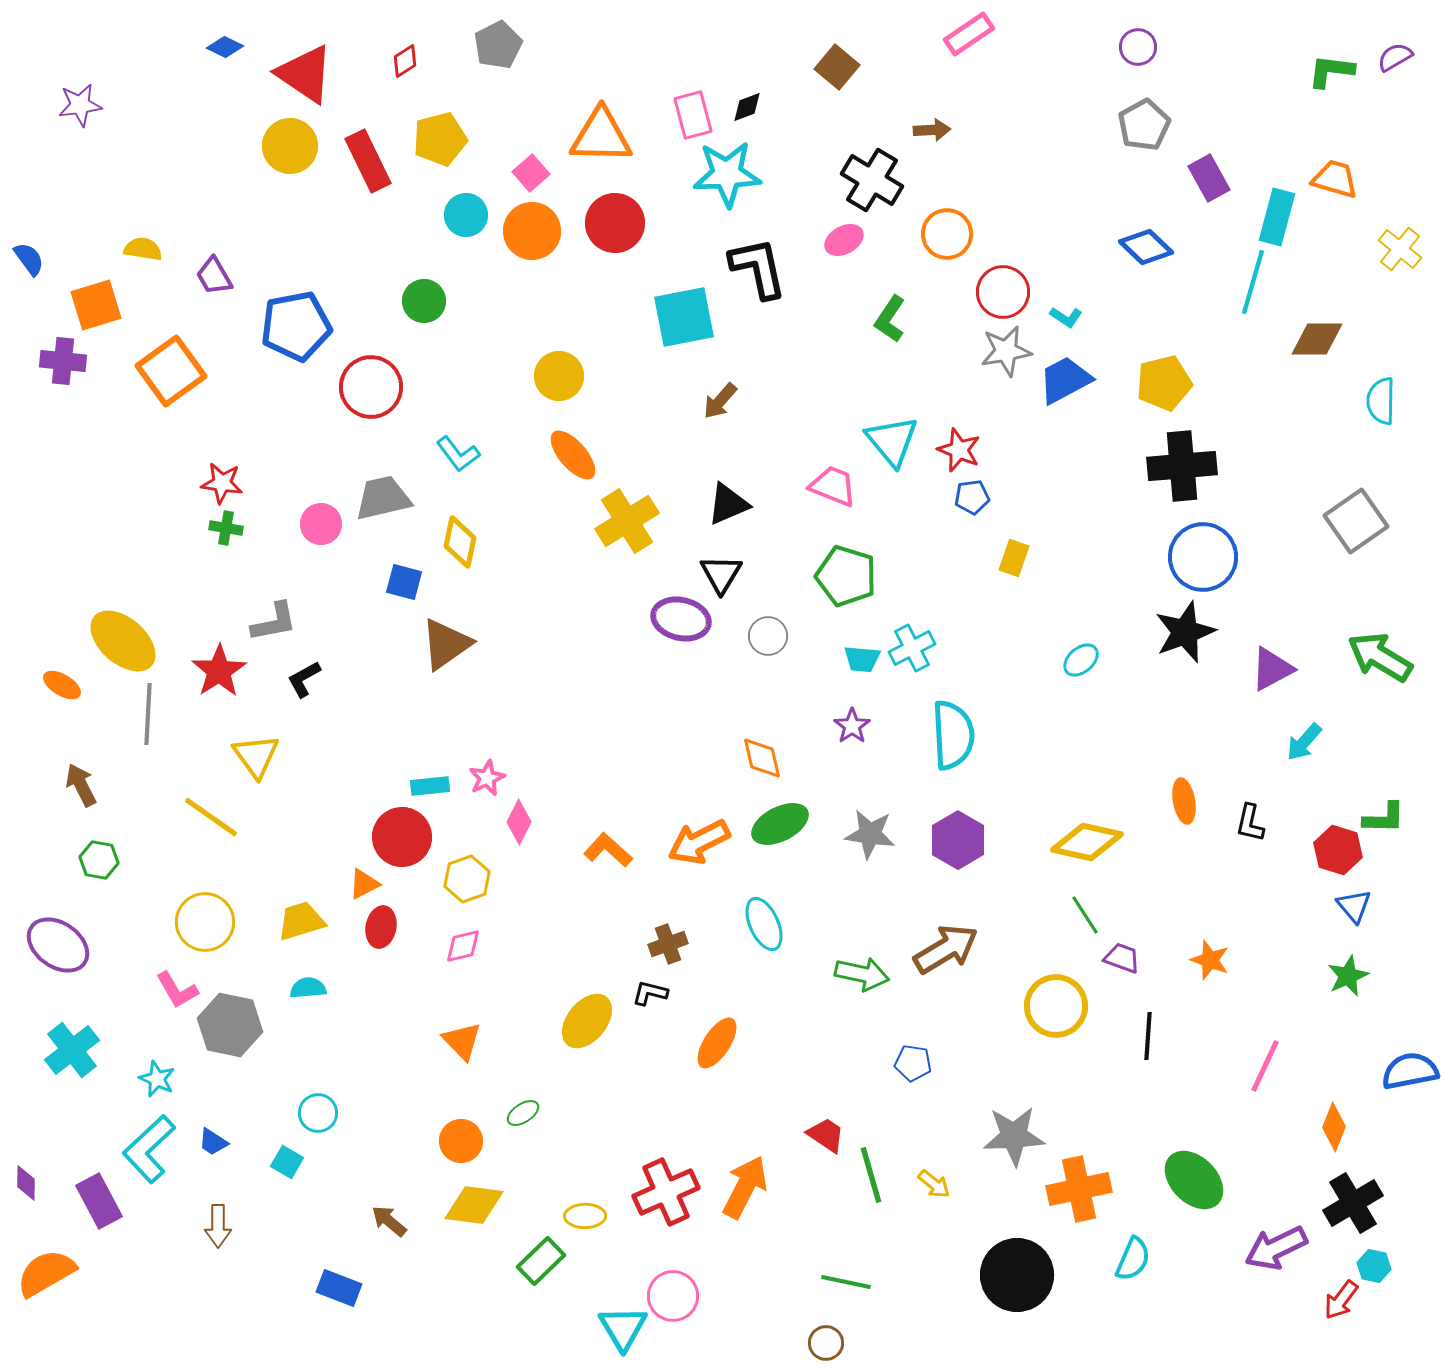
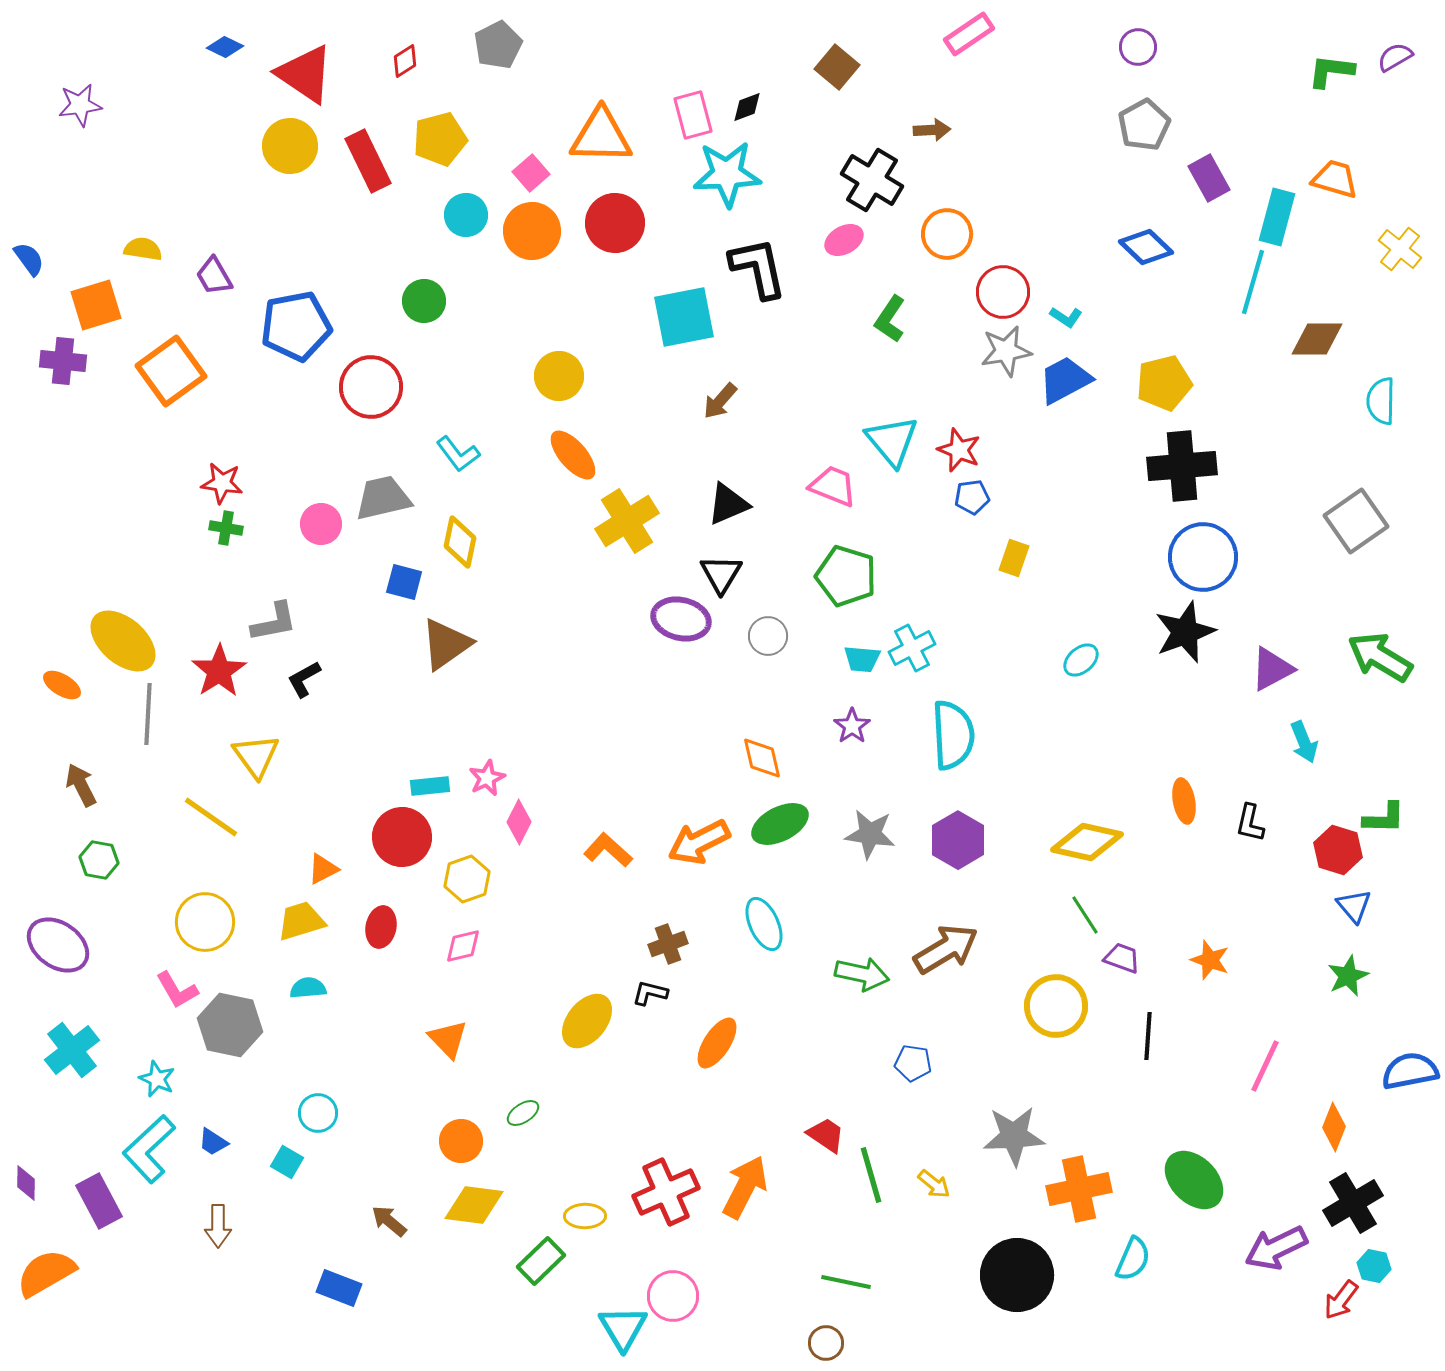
cyan arrow at (1304, 742): rotated 63 degrees counterclockwise
orange triangle at (364, 884): moved 41 px left, 15 px up
orange triangle at (462, 1041): moved 14 px left, 2 px up
